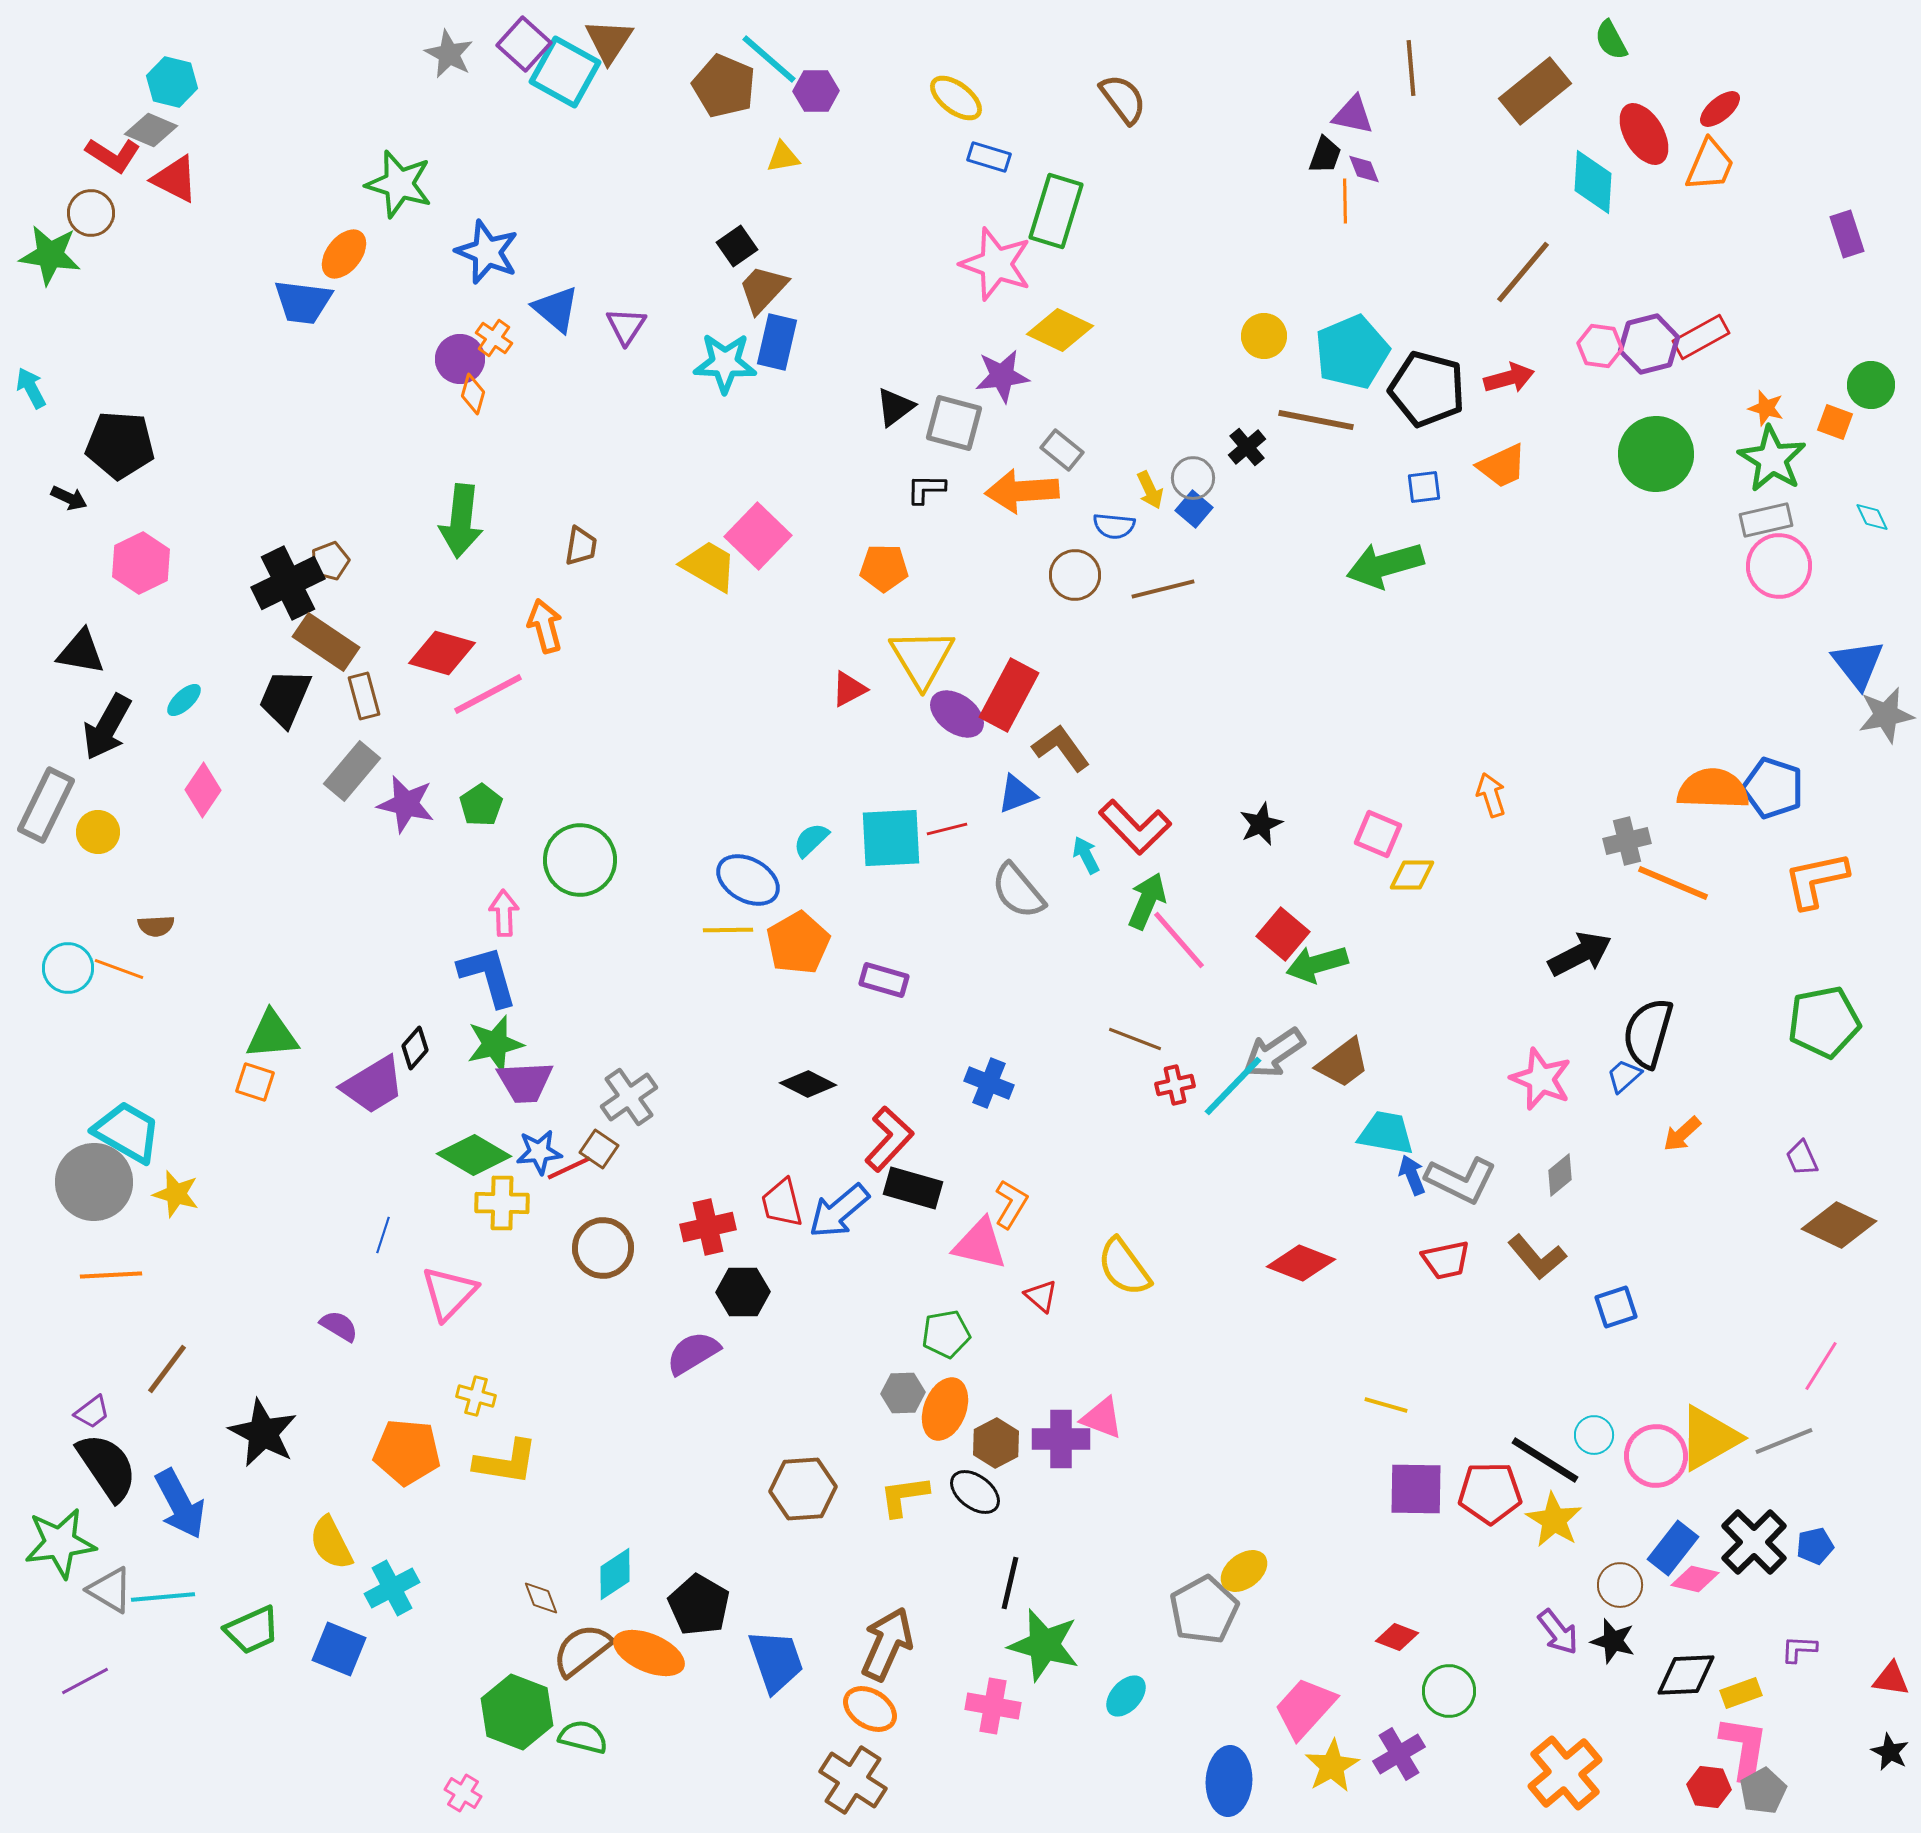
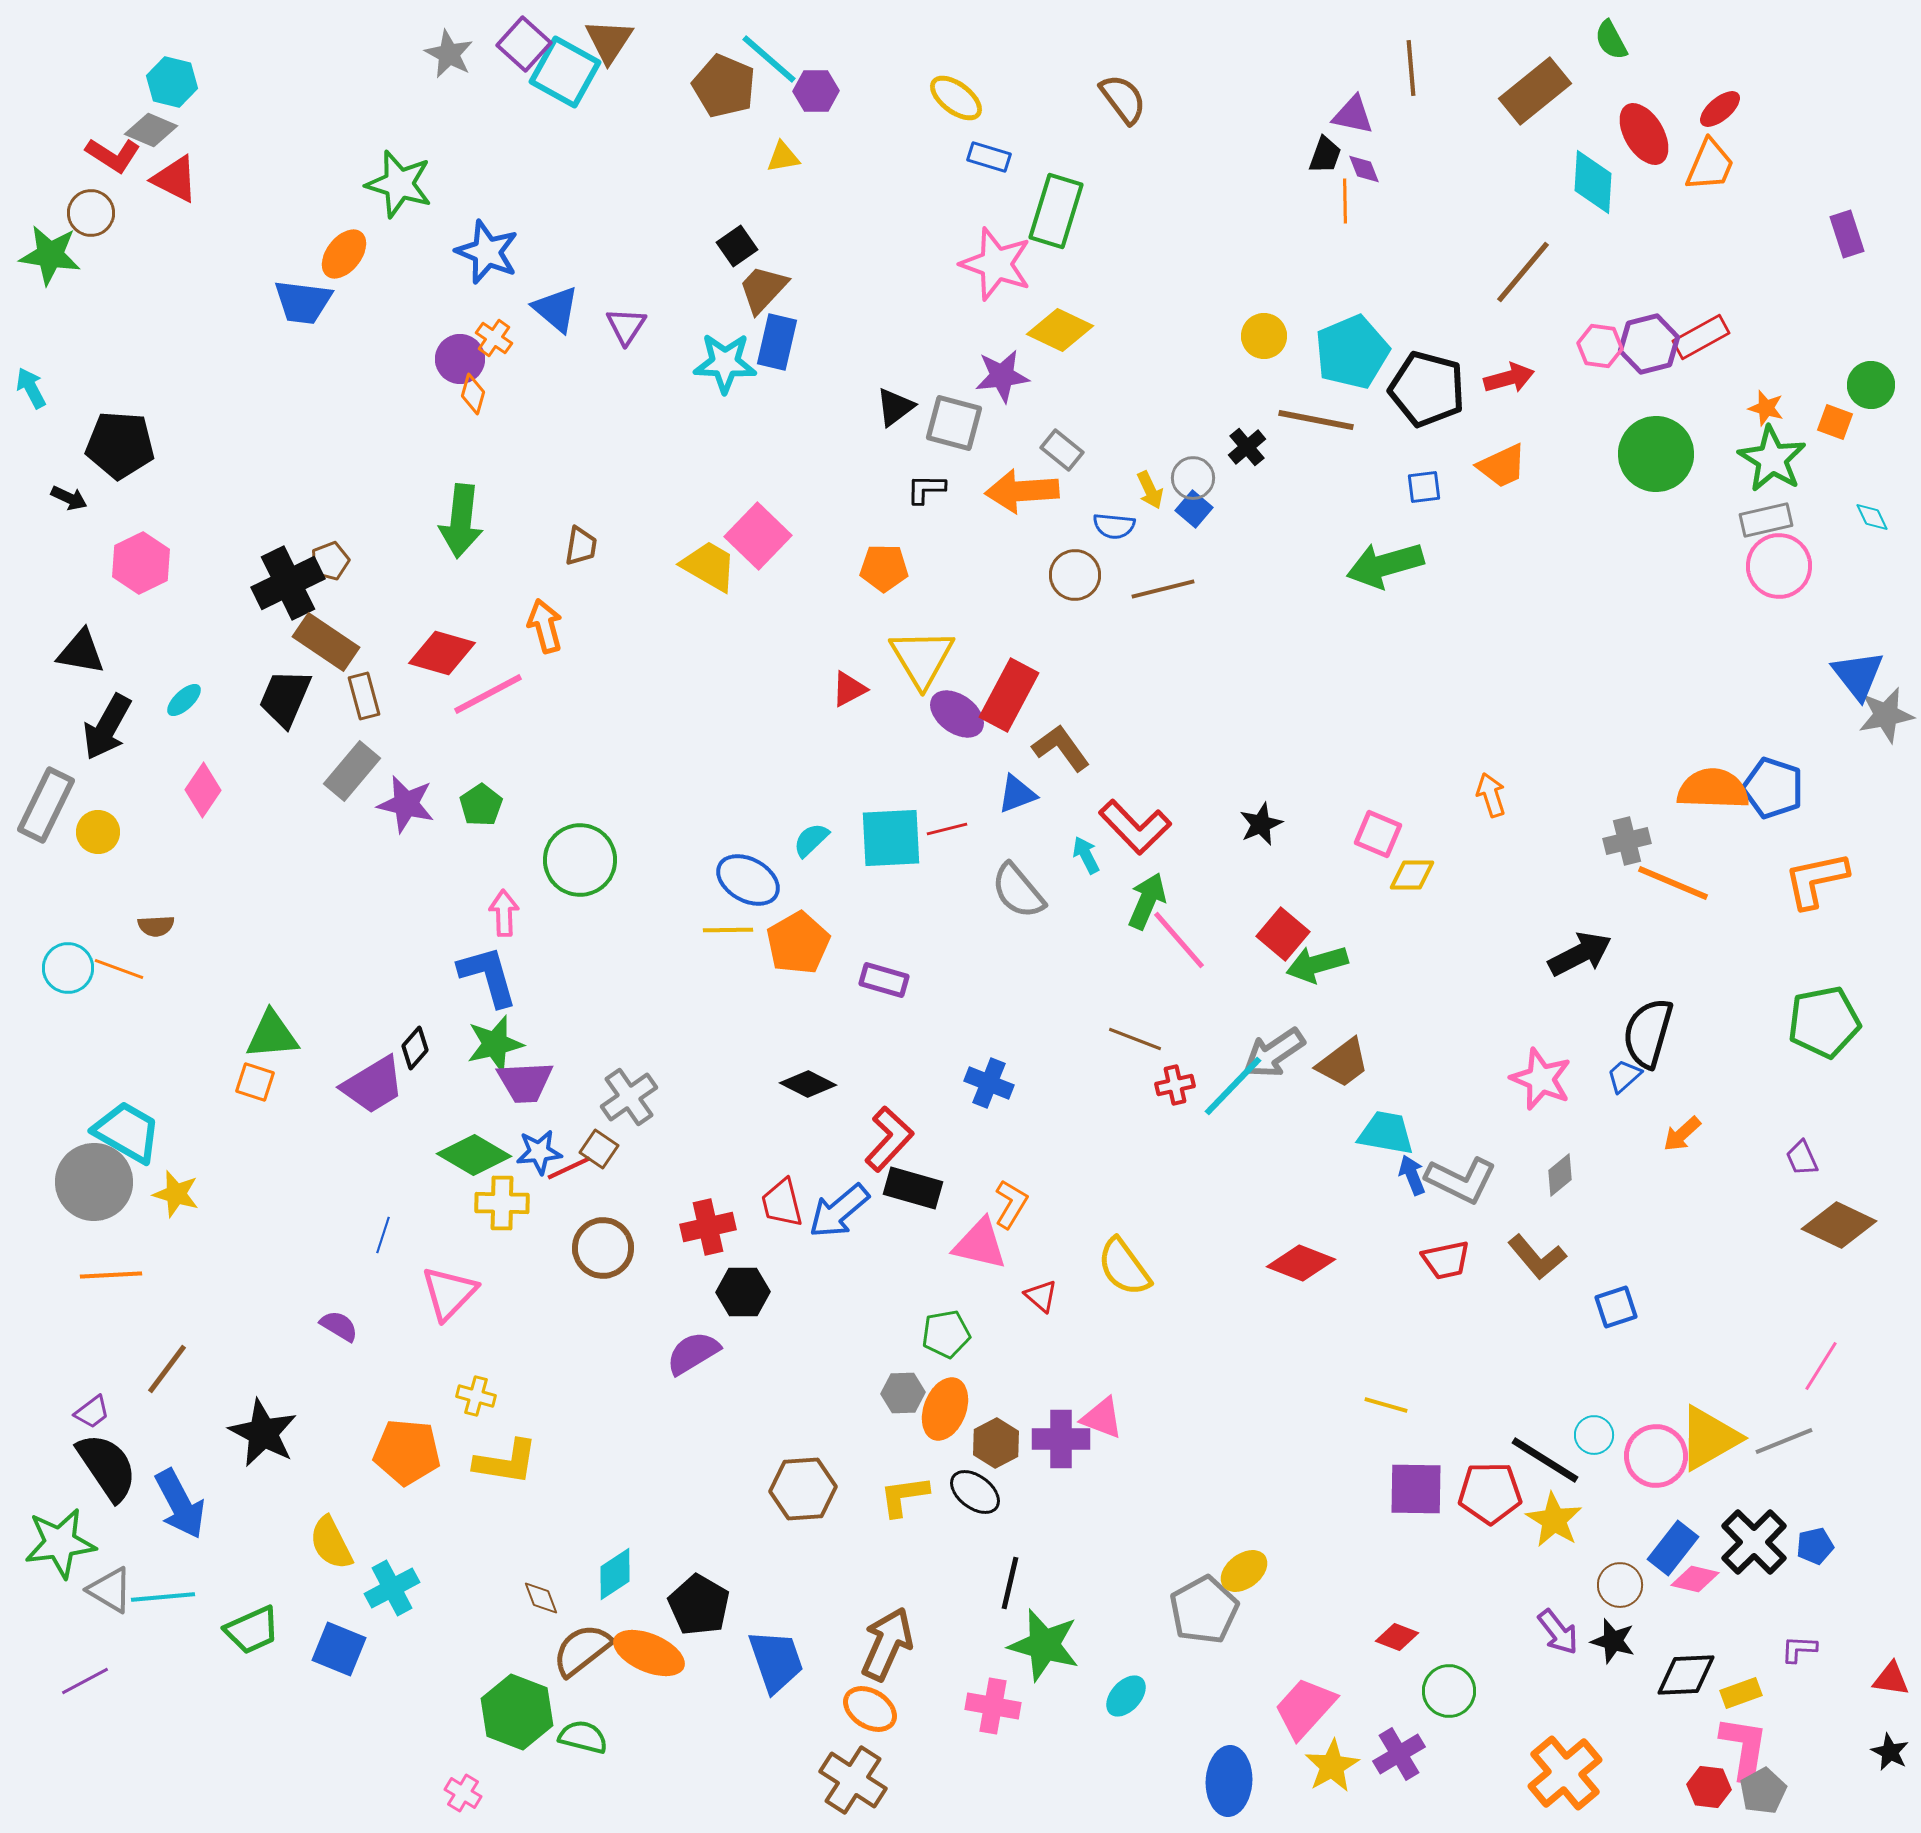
blue triangle at (1858, 664): moved 11 px down
